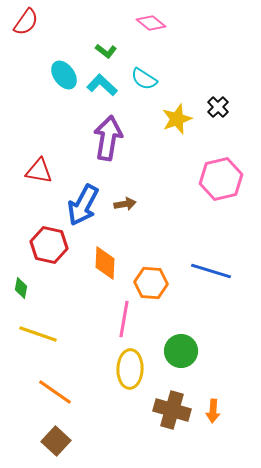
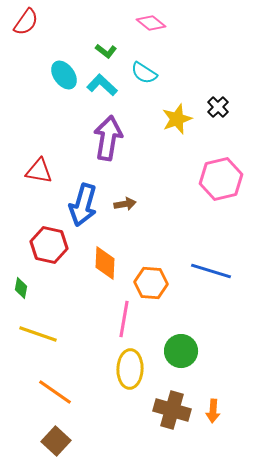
cyan semicircle: moved 6 px up
blue arrow: rotated 12 degrees counterclockwise
